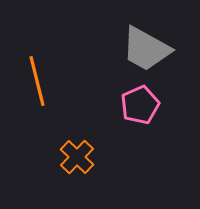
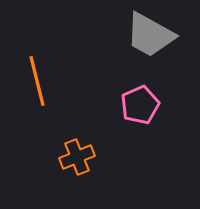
gray trapezoid: moved 4 px right, 14 px up
orange cross: rotated 24 degrees clockwise
